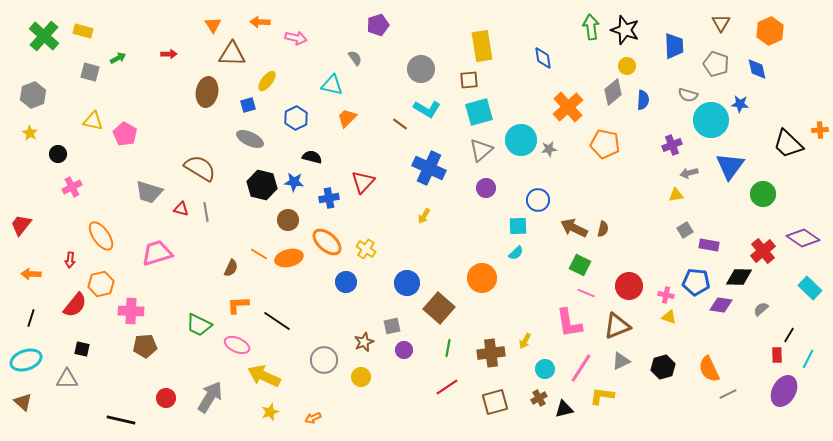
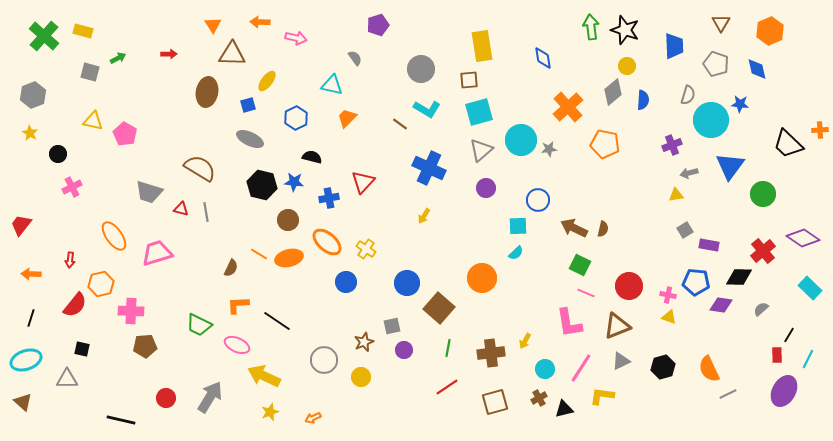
gray semicircle at (688, 95): rotated 90 degrees counterclockwise
orange ellipse at (101, 236): moved 13 px right
pink cross at (666, 295): moved 2 px right
